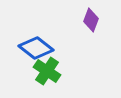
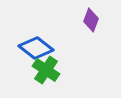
green cross: moved 1 px left, 1 px up
